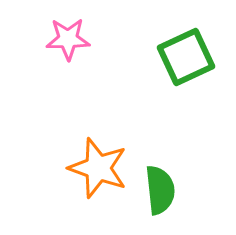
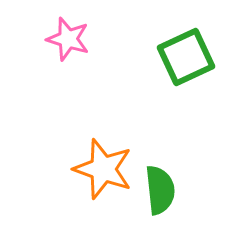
pink star: rotated 18 degrees clockwise
orange star: moved 5 px right, 1 px down
